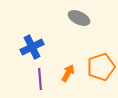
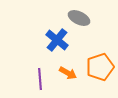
blue cross: moved 25 px right, 7 px up; rotated 25 degrees counterclockwise
orange pentagon: moved 1 px left
orange arrow: rotated 90 degrees clockwise
